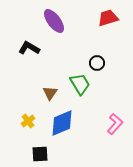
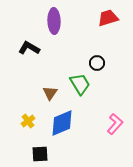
purple ellipse: rotated 35 degrees clockwise
